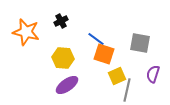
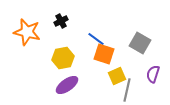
orange star: moved 1 px right
gray square: rotated 20 degrees clockwise
yellow hexagon: rotated 15 degrees counterclockwise
